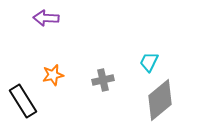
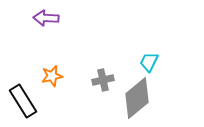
orange star: moved 1 px left, 1 px down
gray diamond: moved 23 px left, 2 px up
